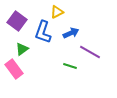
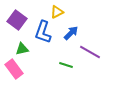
purple square: moved 1 px up
blue arrow: rotated 21 degrees counterclockwise
green triangle: rotated 24 degrees clockwise
green line: moved 4 px left, 1 px up
